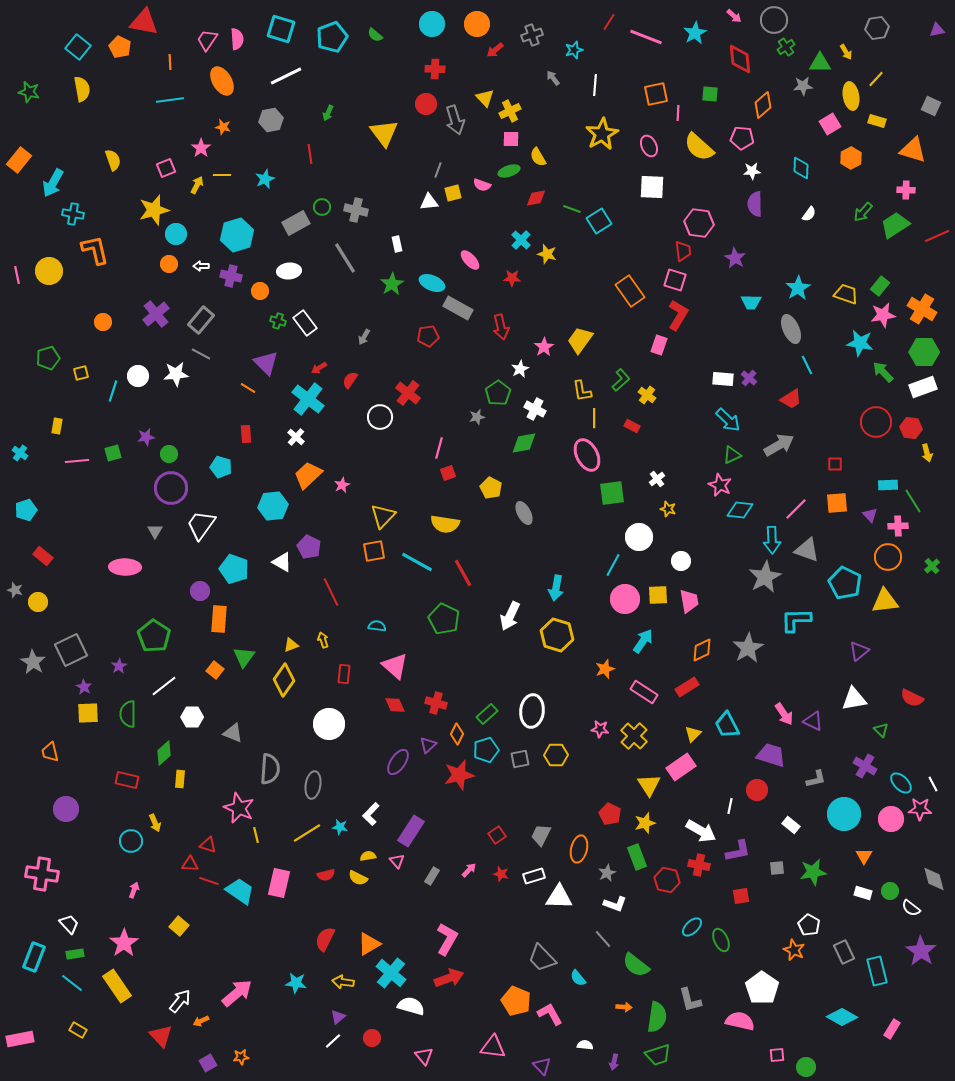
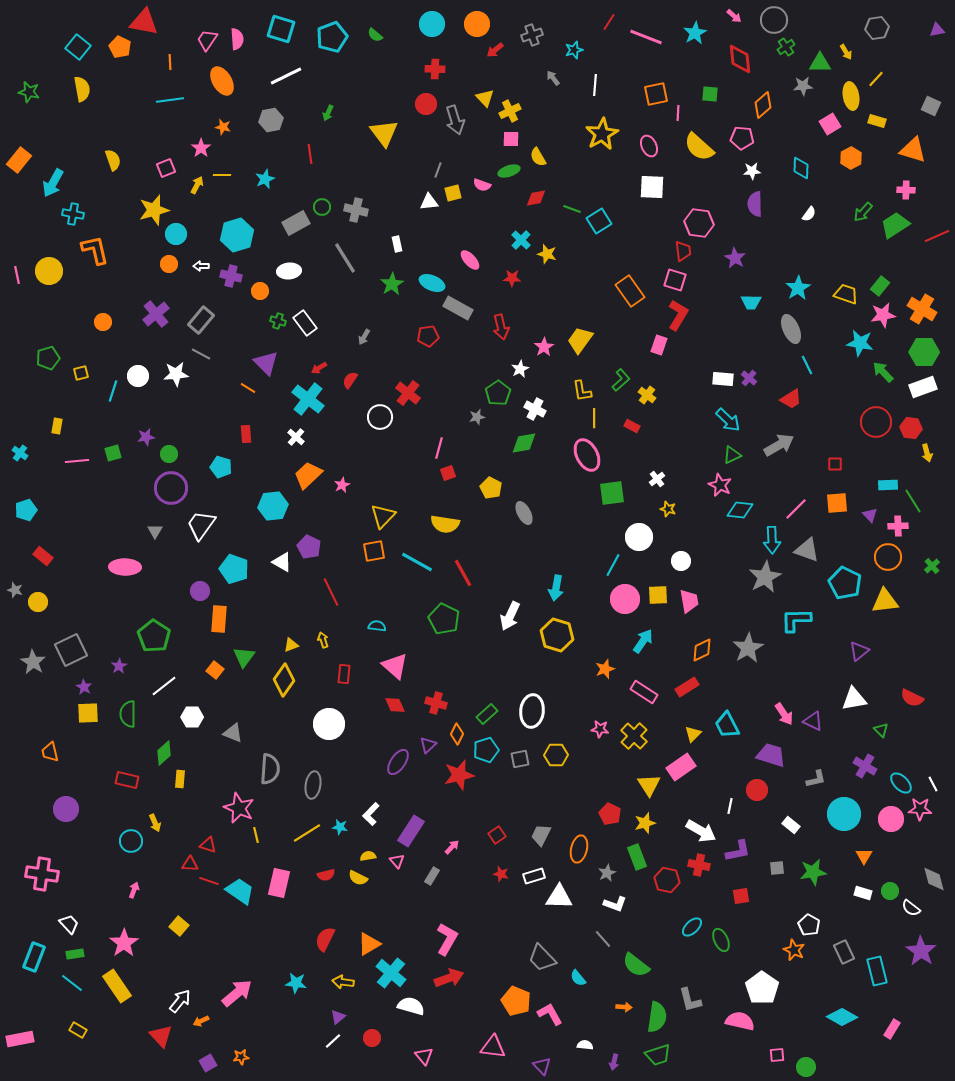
pink arrow at (469, 870): moved 17 px left, 23 px up
